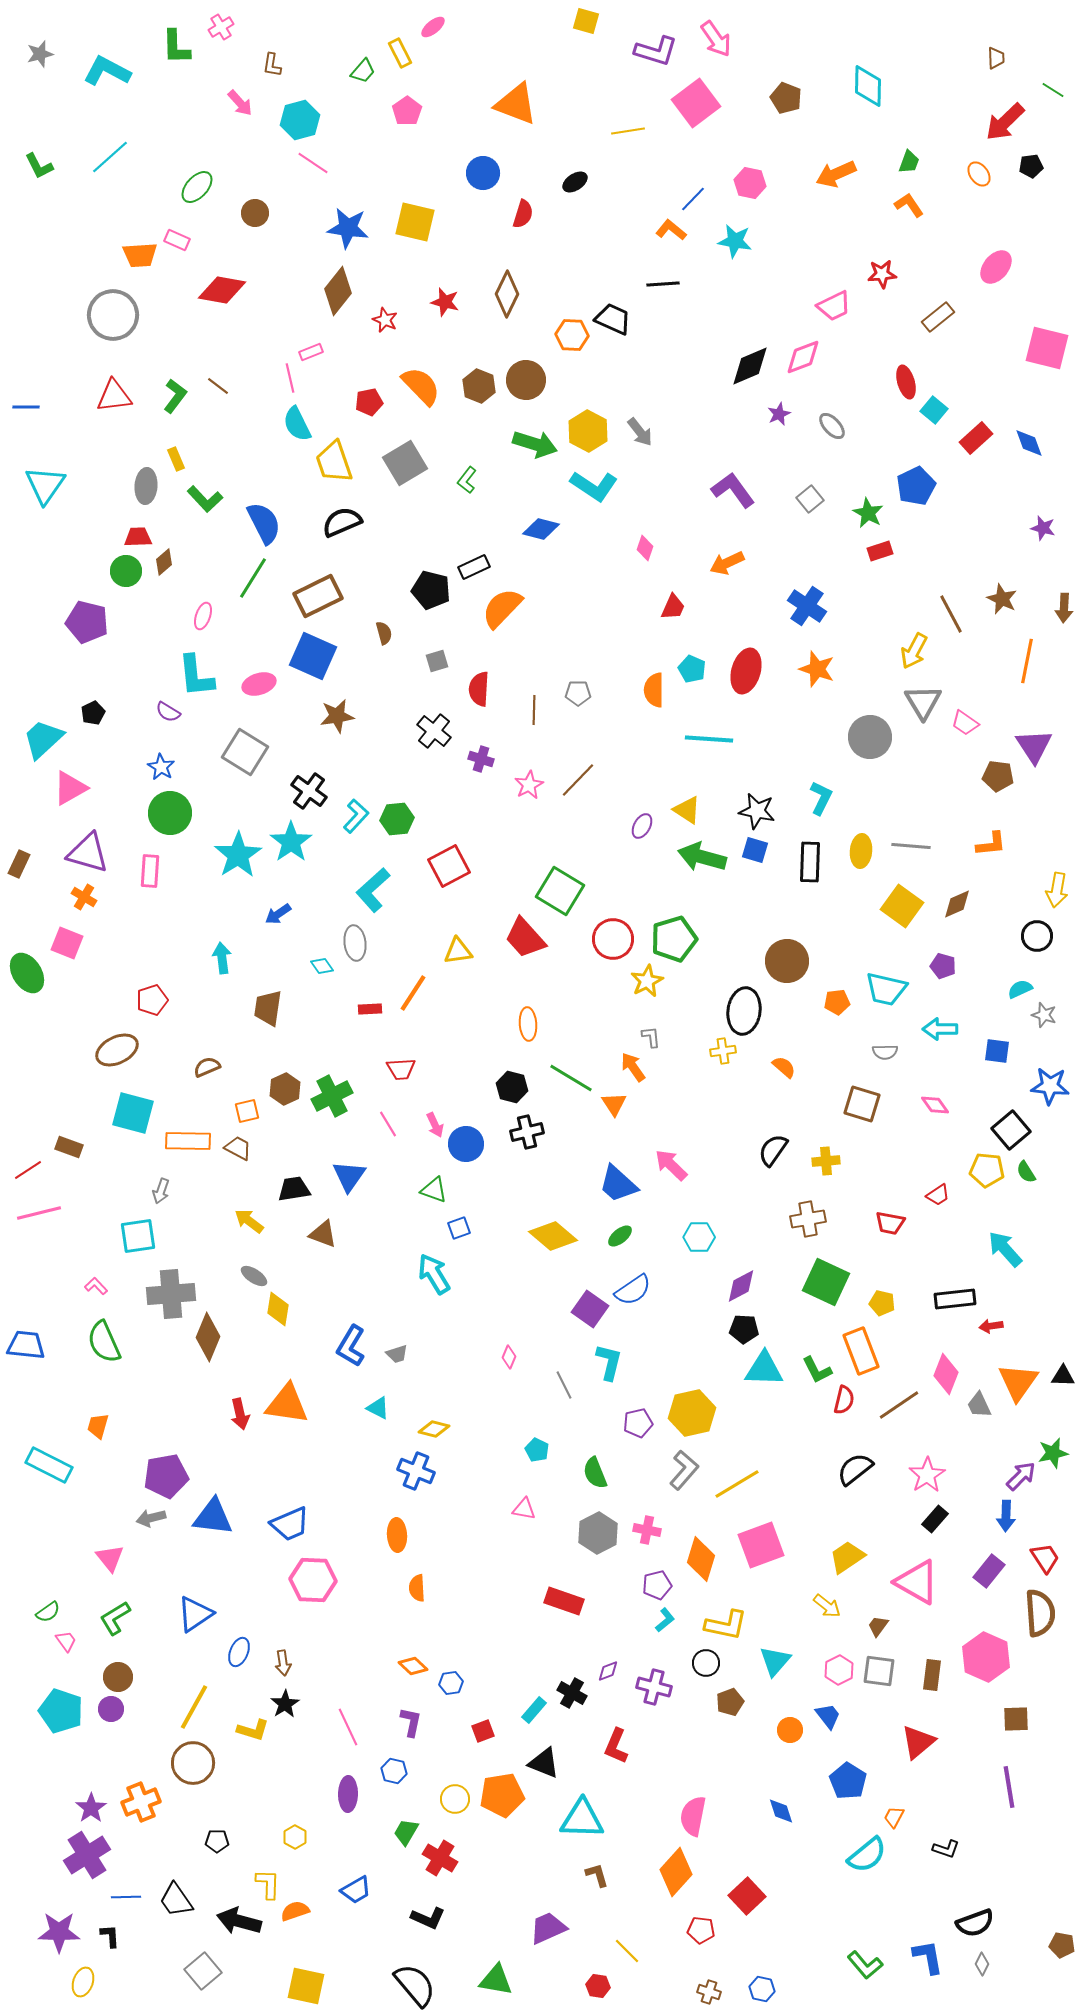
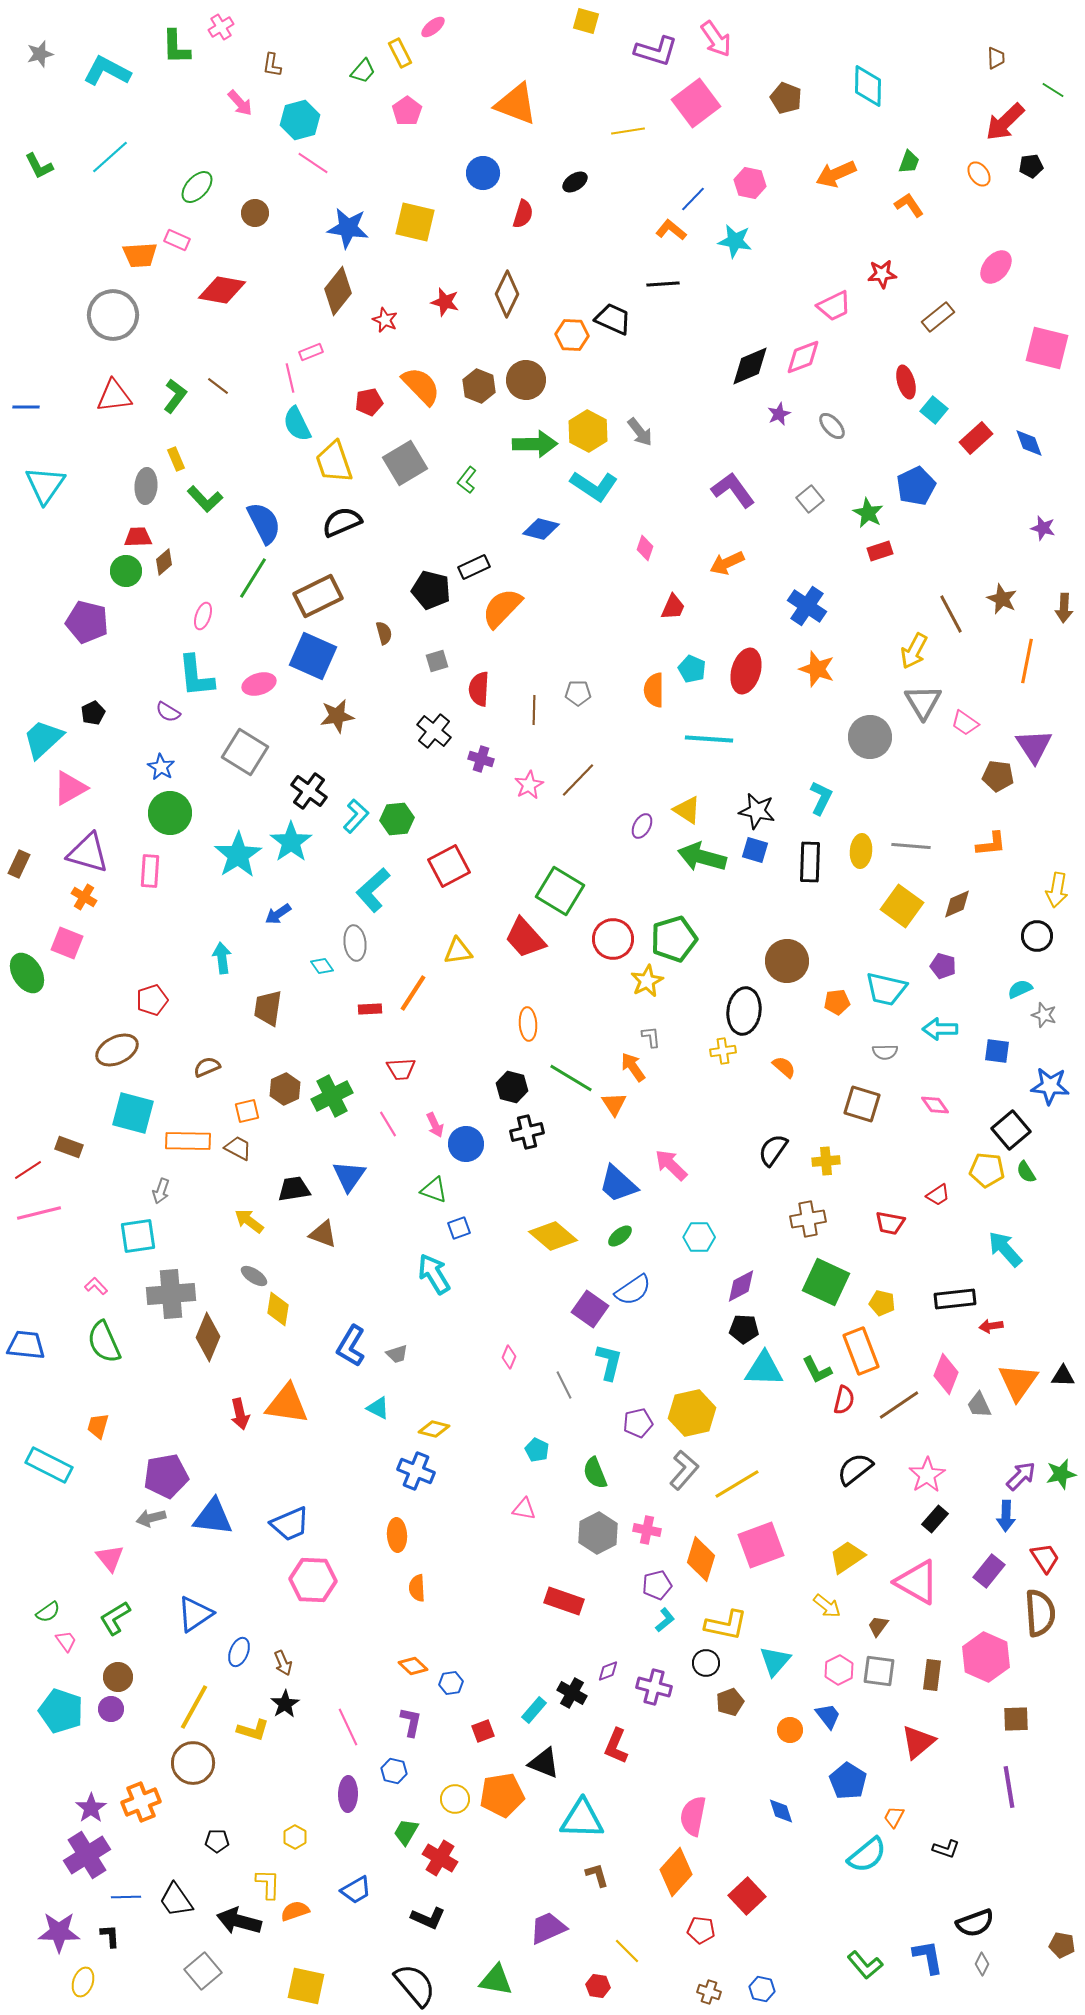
green arrow at (535, 444): rotated 18 degrees counterclockwise
green star at (1053, 1453): moved 8 px right, 21 px down
brown arrow at (283, 1663): rotated 15 degrees counterclockwise
